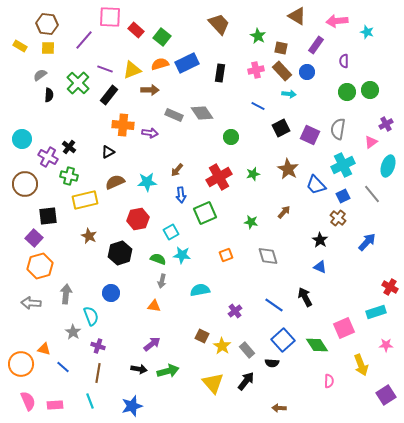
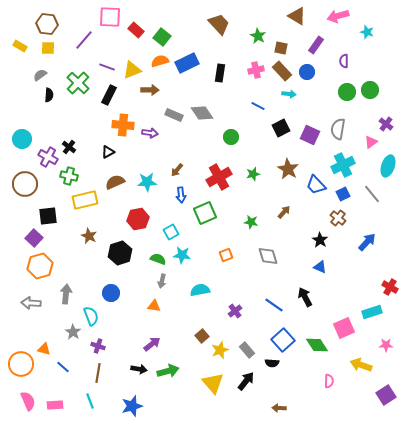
pink arrow at (337, 21): moved 1 px right, 5 px up; rotated 10 degrees counterclockwise
orange semicircle at (160, 64): moved 3 px up
purple line at (105, 69): moved 2 px right, 2 px up
black rectangle at (109, 95): rotated 12 degrees counterclockwise
purple cross at (386, 124): rotated 24 degrees counterclockwise
blue square at (343, 196): moved 2 px up
cyan rectangle at (376, 312): moved 4 px left
brown square at (202, 336): rotated 24 degrees clockwise
yellow star at (222, 346): moved 2 px left, 4 px down; rotated 18 degrees clockwise
yellow arrow at (361, 365): rotated 130 degrees clockwise
